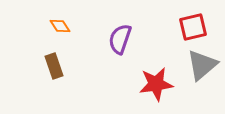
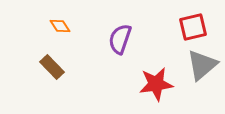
brown rectangle: moved 2 px left, 1 px down; rotated 25 degrees counterclockwise
